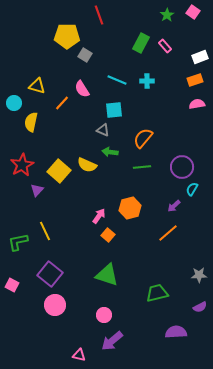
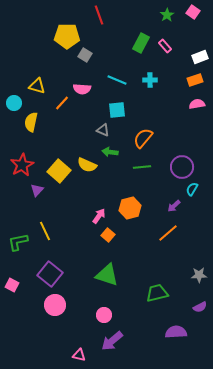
cyan cross at (147, 81): moved 3 px right, 1 px up
pink semicircle at (82, 89): rotated 54 degrees counterclockwise
cyan square at (114, 110): moved 3 px right
